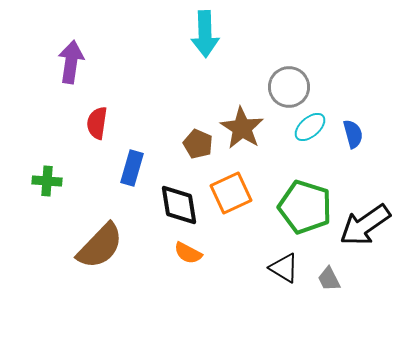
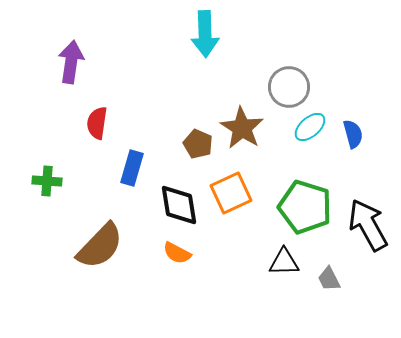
black arrow: moved 3 px right; rotated 96 degrees clockwise
orange semicircle: moved 11 px left
black triangle: moved 6 px up; rotated 32 degrees counterclockwise
